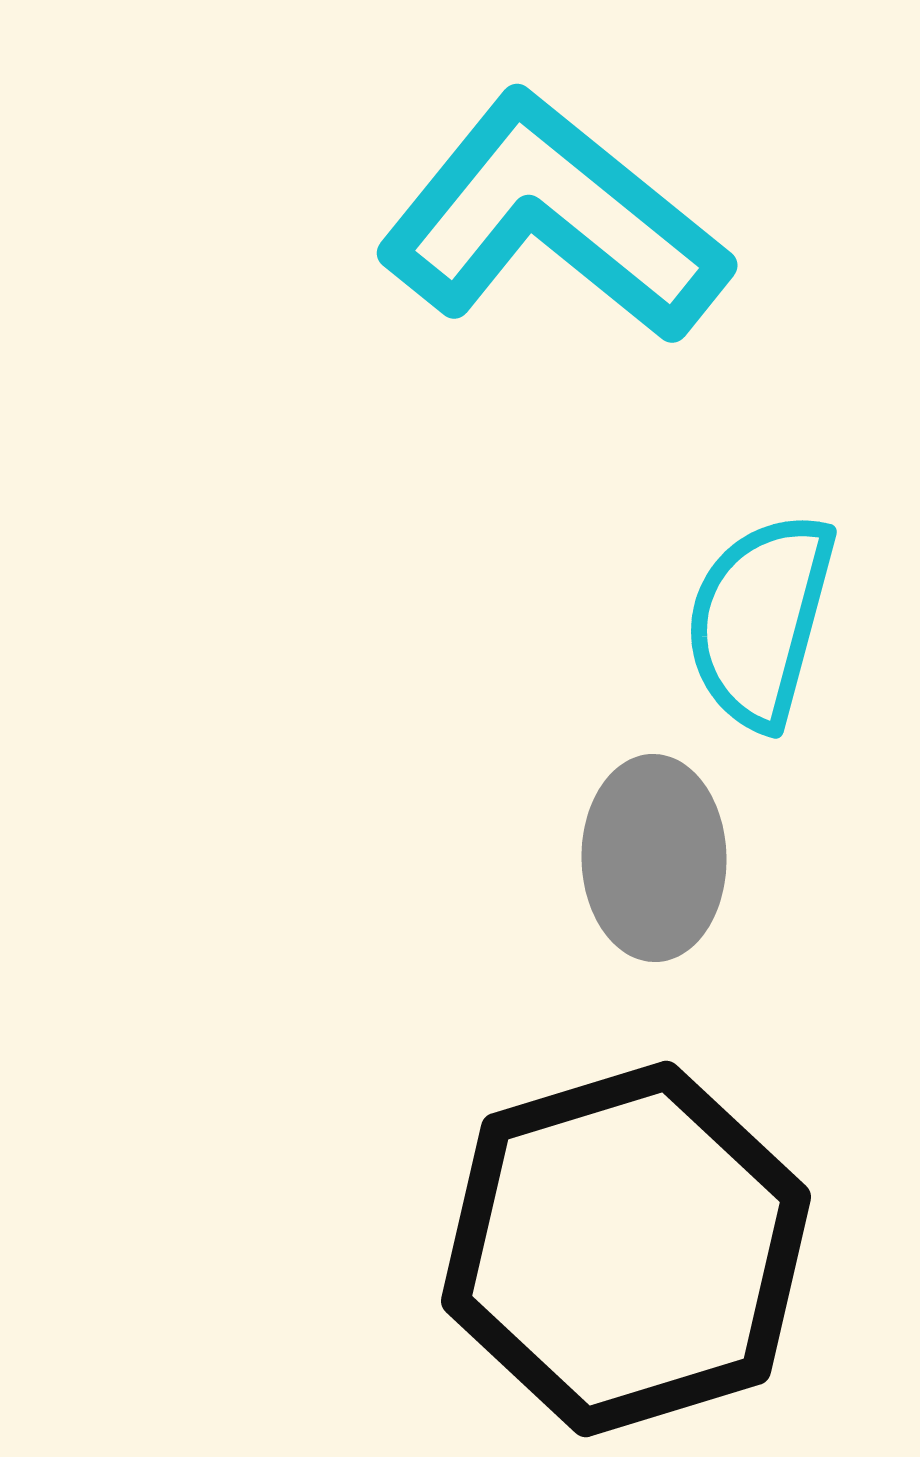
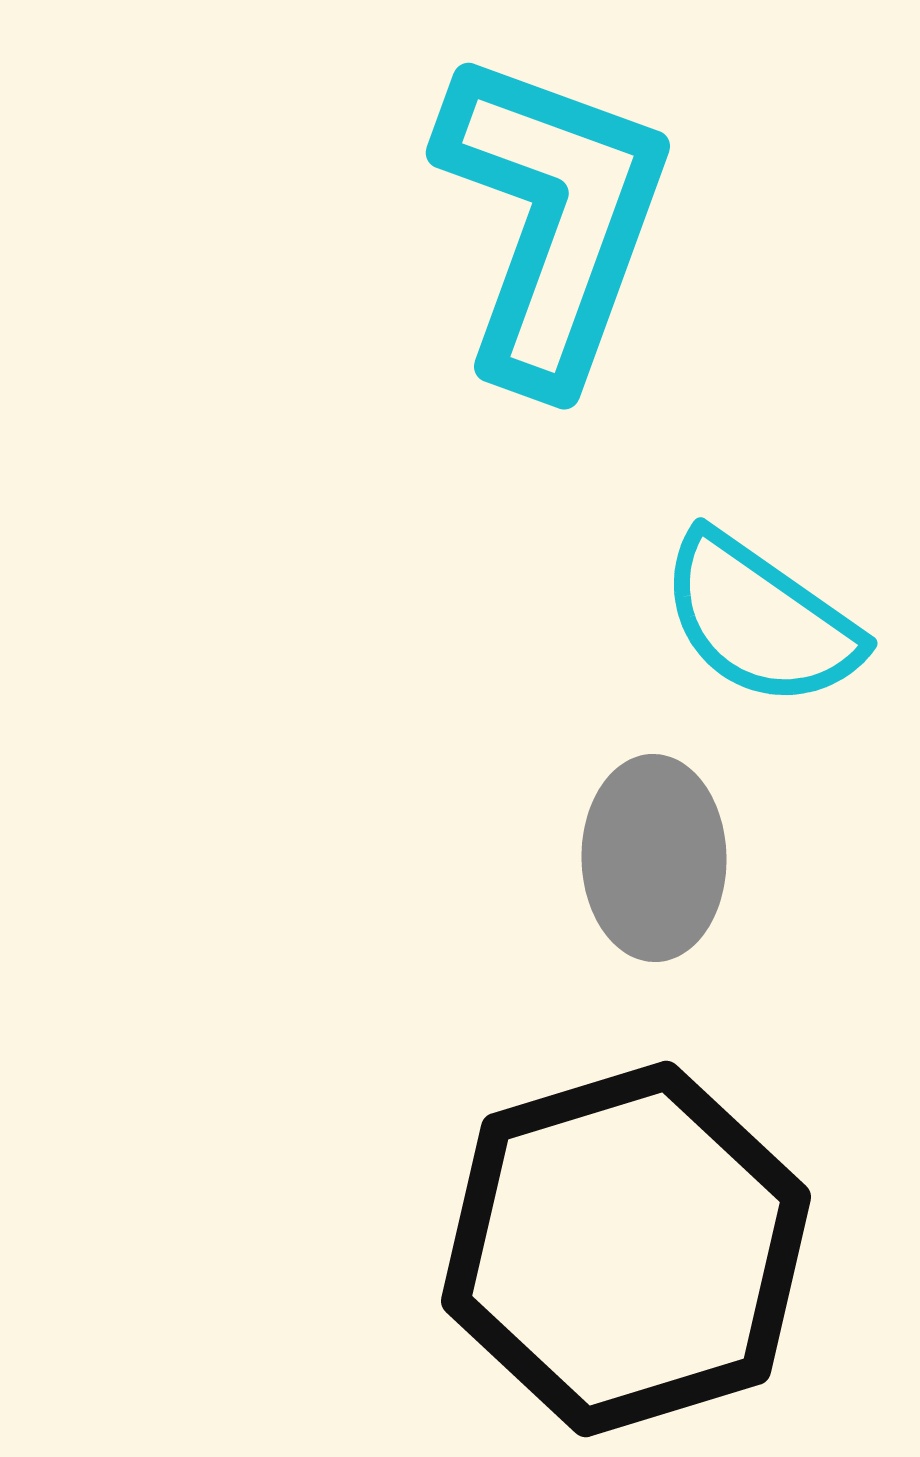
cyan L-shape: rotated 71 degrees clockwise
cyan semicircle: rotated 70 degrees counterclockwise
